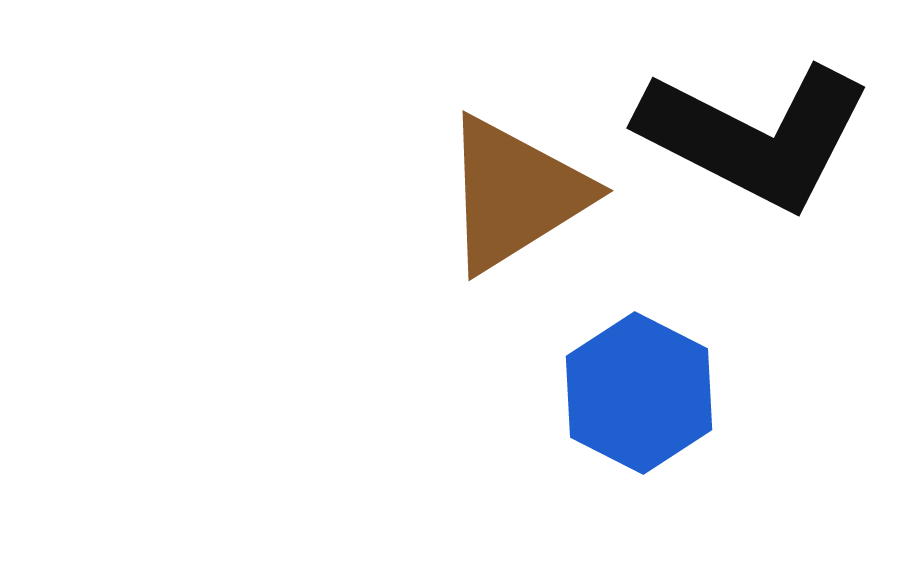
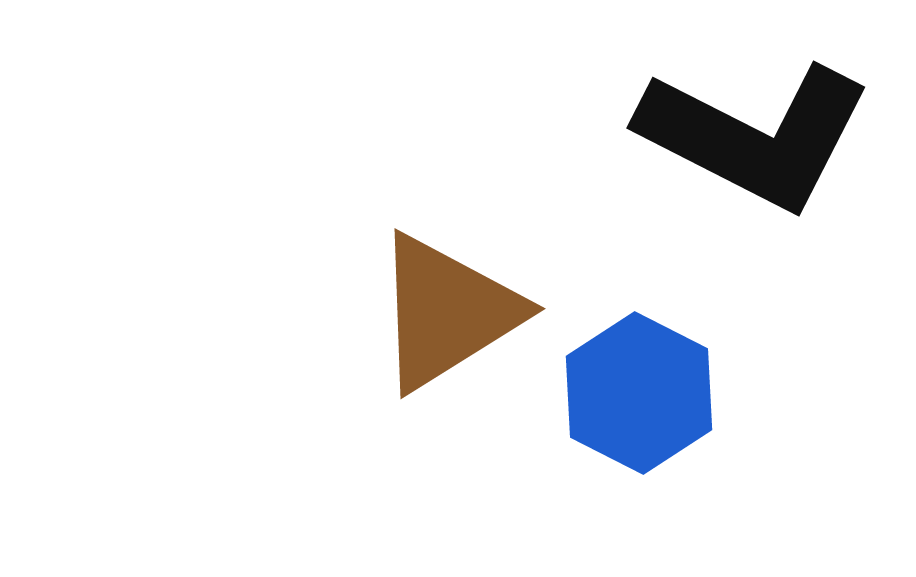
brown triangle: moved 68 px left, 118 px down
